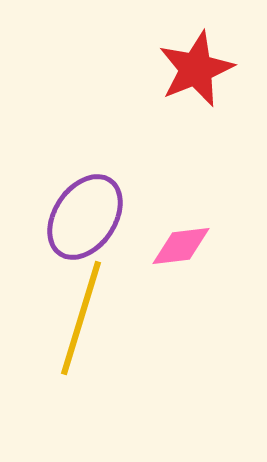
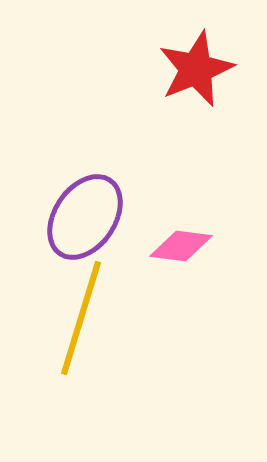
pink diamond: rotated 14 degrees clockwise
